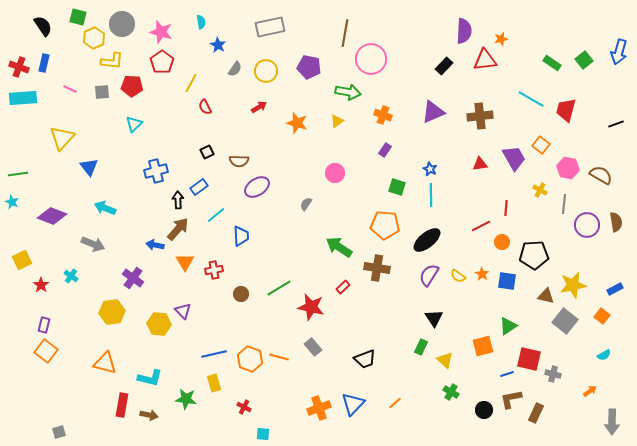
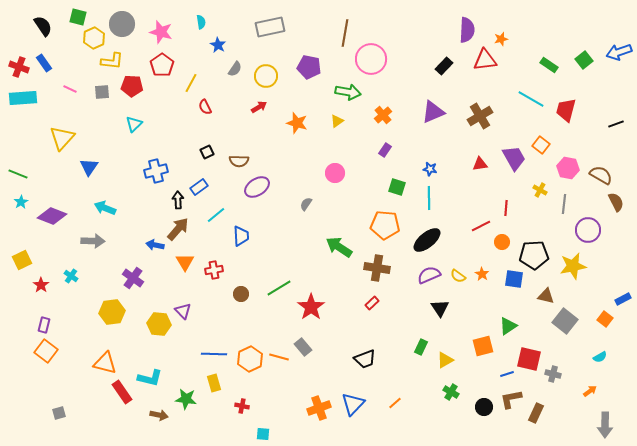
purple semicircle at (464, 31): moved 3 px right, 1 px up
blue arrow at (619, 52): rotated 55 degrees clockwise
red pentagon at (162, 62): moved 3 px down
blue rectangle at (44, 63): rotated 48 degrees counterclockwise
green rectangle at (552, 63): moved 3 px left, 2 px down
yellow circle at (266, 71): moved 5 px down
orange cross at (383, 115): rotated 30 degrees clockwise
brown cross at (480, 116): rotated 25 degrees counterclockwise
blue triangle at (89, 167): rotated 12 degrees clockwise
blue star at (430, 169): rotated 16 degrees counterclockwise
green line at (18, 174): rotated 30 degrees clockwise
cyan line at (431, 195): moved 2 px left, 3 px down
cyan star at (12, 202): moved 9 px right; rotated 16 degrees clockwise
brown semicircle at (616, 222): moved 20 px up; rotated 18 degrees counterclockwise
purple circle at (587, 225): moved 1 px right, 5 px down
gray arrow at (93, 244): moved 3 px up; rotated 20 degrees counterclockwise
purple semicircle at (429, 275): rotated 35 degrees clockwise
blue square at (507, 281): moved 7 px right, 2 px up
yellow star at (573, 285): moved 19 px up
red rectangle at (343, 287): moved 29 px right, 16 px down
blue rectangle at (615, 289): moved 8 px right, 10 px down
red star at (311, 307): rotated 24 degrees clockwise
orange square at (602, 316): moved 3 px right, 3 px down
black triangle at (434, 318): moved 6 px right, 10 px up
gray rectangle at (313, 347): moved 10 px left
blue line at (214, 354): rotated 15 degrees clockwise
cyan semicircle at (604, 355): moved 4 px left, 2 px down
orange hexagon at (250, 359): rotated 15 degrees clockwise
yellow triangle at (445, 360): rotated 48 degrees clockwise
red rectangle at (122, 405): moved 13 px up; rotated 45 degrees counterclockwise
red cross at (244, 407): moved 2 px left, 1 px up; rotated 16 degrees counterclockwise
black circle at (484, 410): moved 3 px up
brown arrow at (149, 415): moved 10 px right
gray arrow at (612, 422): moved 7 px left, 3 px down
gray square at (59, 432): moved 19 px up
